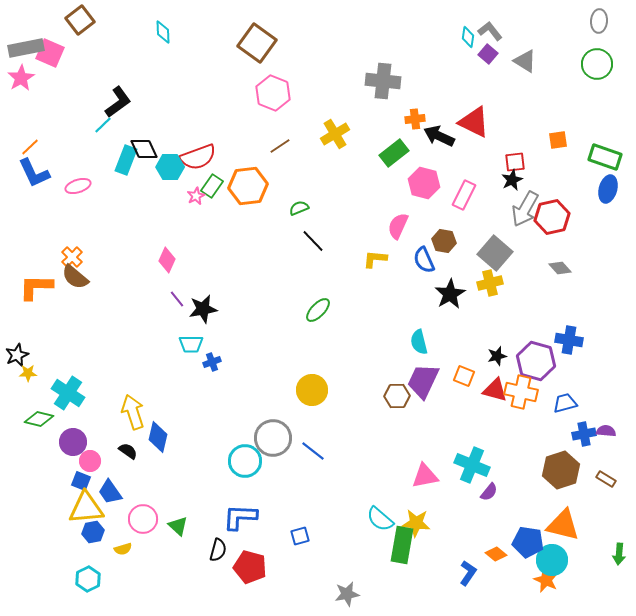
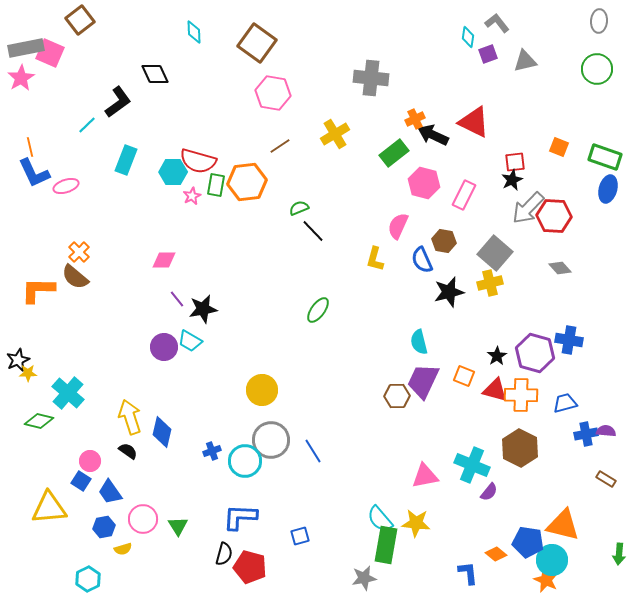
gray L-shape at (490, 31): moved 7 px right, 8 px up
cyan diamond at (163, 32): moved 31 px right
purple square at (488, 54): rotated 30 degrees clockwise
gray triangle at (525, 61): rotated 45 degrees counterclockwise
green circle at (597, 64): moved 5 px down
gray cross at (383, 81): moved 12 px left, 3 px up
pink hexagon at (273, 93): rotated 12 degrees counterclockwise
orange cross at (415, 119): rotated 18 degrees counterclockwise
cyan line at (103, 125): moved 16 px left
black arrow at (439, 136): moved 6 px left, 1 px up
orange square at (558, 140): moved 1 px right, 7 px down; rotated 30 degrees clockwise
orange line at (30, 147): rotated 60 degrees counterclockwise
black diamond at (144, 149): moved 11 px right, 75 px up
red semicircle at (198, 157): moved 4 px down; rotated 36 degrees clockwise
cyan hexagon at (170, 167): moved 3 px right, 5 px down
pink ellipse at (78, 186): moved 12 px left
green rectangle at (212, 186): moved 4 px right, 1 px up; rotated 25 degrees counterclockwise
orange hexagon at (248, 186): moved 1 px left, 4 px up
pink star at (196, 196): moved 4 px left
gray arrow at (525, 209): moved 3 px right, 1 px up; rotated 15 degrees clockwise
red hexagon at (552, 217): moved 2 px right, 1 px up; rotated 16 degrees clockwise
black line at (313, 241): moved 10 px up
orange cross at (72, 257): moved 7 px right, 5 px up
yellow L-shape at (375, 259): rotated 80 degrees counterclockwise
pink diamond at (167, 260): moved 3 px left; rotated 65 degrees clockwise
blue semicircle at (424, 260): moved 2 px left
orange L-shape at (36, 287): moved 2 px right, 3 px down
black star at (450, 294): moved 1 px left, 2 px up; rotated 16 degrees clockwise
green ellipse at (318, 310): rotated 8 degrees counterclockwise
cyan trapezoid at (191, 344): moved 1 px left, 3 px up; rotated 30 degrees clockwise
black star at (17, 355): moved 1 px right, 5 px down
black star at (497, 356): rotated 18 degrees counterclockwise
purple hexagon at (536, 361): moved 1 px left, 8 px up
blue cross at (212, 362): moved 89 px down
yellow circle at (312, 390): moved 50 px left
orange cross at (521, 392): moved 3 px down; rotated 12 degrees counterclockwise
cyan cross at (68, 393): rotated 8 degrees clockwise
yellow arrow at (133, 412): moved 3 px left, 5 px down
green diamond at (39, 419): moved 2 px down
blue cross at (584, 434): moved 2 px right
blue diamond at (158, 437): moved 4 px right, 5 px up
gray circle at (273, 438): moved 2 px left, 2 px down
purple circle at (73, 442): moved 91 px right, 95 px up
blue line at (313, 451): rotated 20 degrees clockwise
brown hexagon at (561, 470): moved 41 px left, 22 px up; rotated 15 degrees counterclockwise
blue square at (81, 481): rotated 12 degrees clockwise
yellow triangle at (86, 508): moved 37 px left
cyan semicircle at (380, 519): rotated 8 degrees clockwise
green triangle at (178, 526): rotated 15 degrees clockwise
blue hexagon at (93, 532): moved 11 px right, 5 px up
green rectangle at (402, 545): moved 16 px left
black semicircle at (218, 550): moved 6 px right, 4 px down
blue L-shape at (468, 573): rotated 40 degrees counterclockwise
gray star at (347, 594): moved 17 px right, 16 px up
